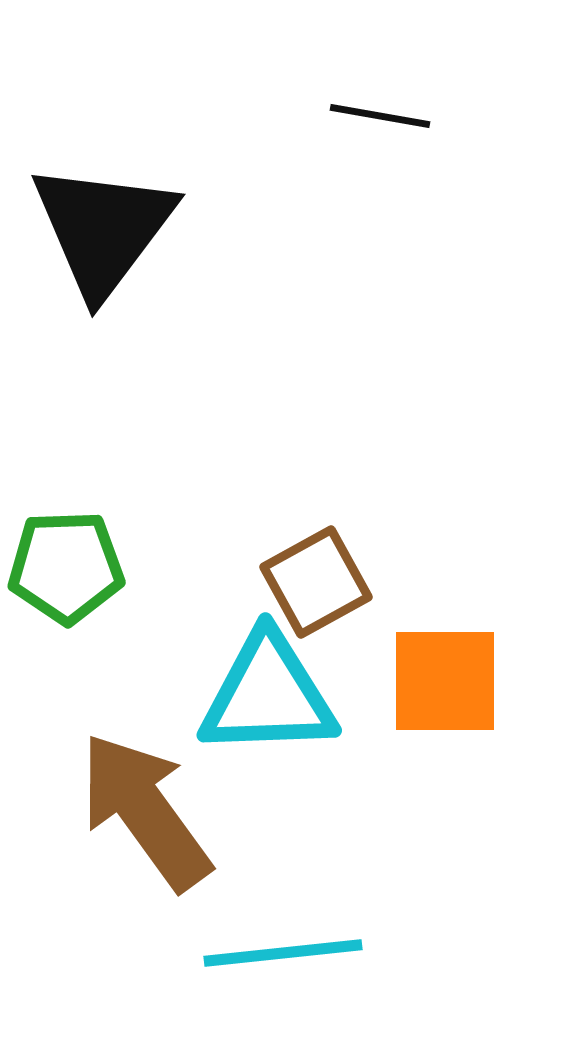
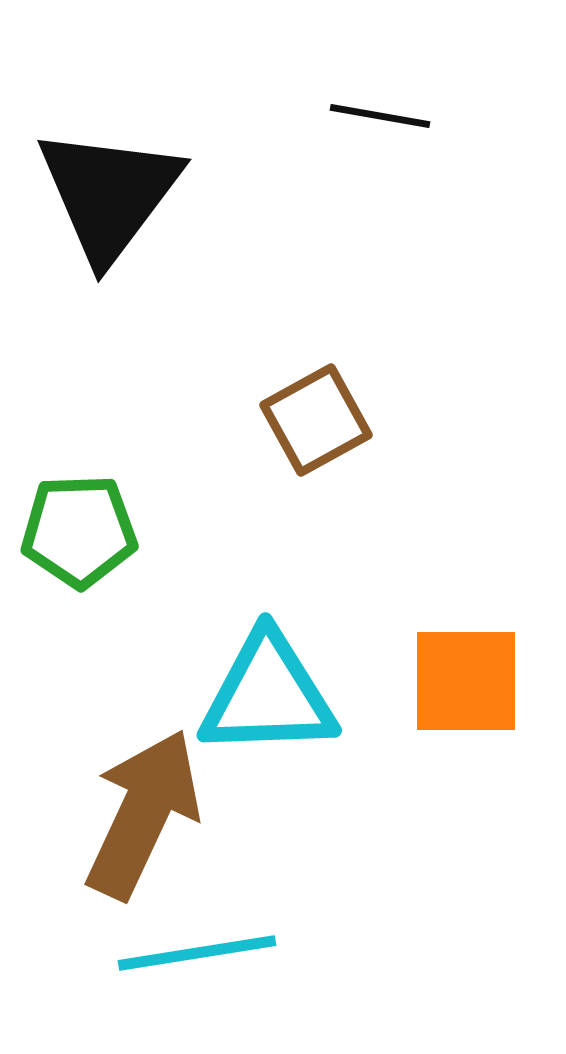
black triangle: moved 6 px right, 35 px up
green pentagon: moved 13 px right, 36 px up
brown square: moved 162 px up
orange square: moved 21 px right
brown arrow: moved 2 px left, 3 px down; rotated 61 degrees clockwise
cyan line: moved 86 px left; rotated 3 degrees counterclockwise
